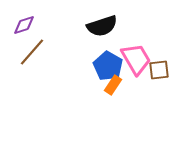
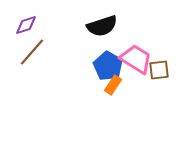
purple diamond: moved 2 px right
pink trapezoid: rotated 28 degrees counterclockwise
